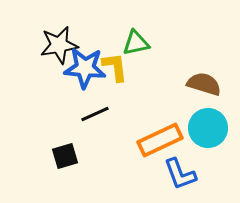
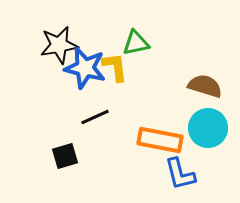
blue star: rotated 9 degrees clockwise
brown semicircle: moved 1 px right, 2 px down
black line: moved 3 px down
orange rectangle: rotated 36 degrees clockwise
blue L-shape: rotated 6 degrees clockwise
